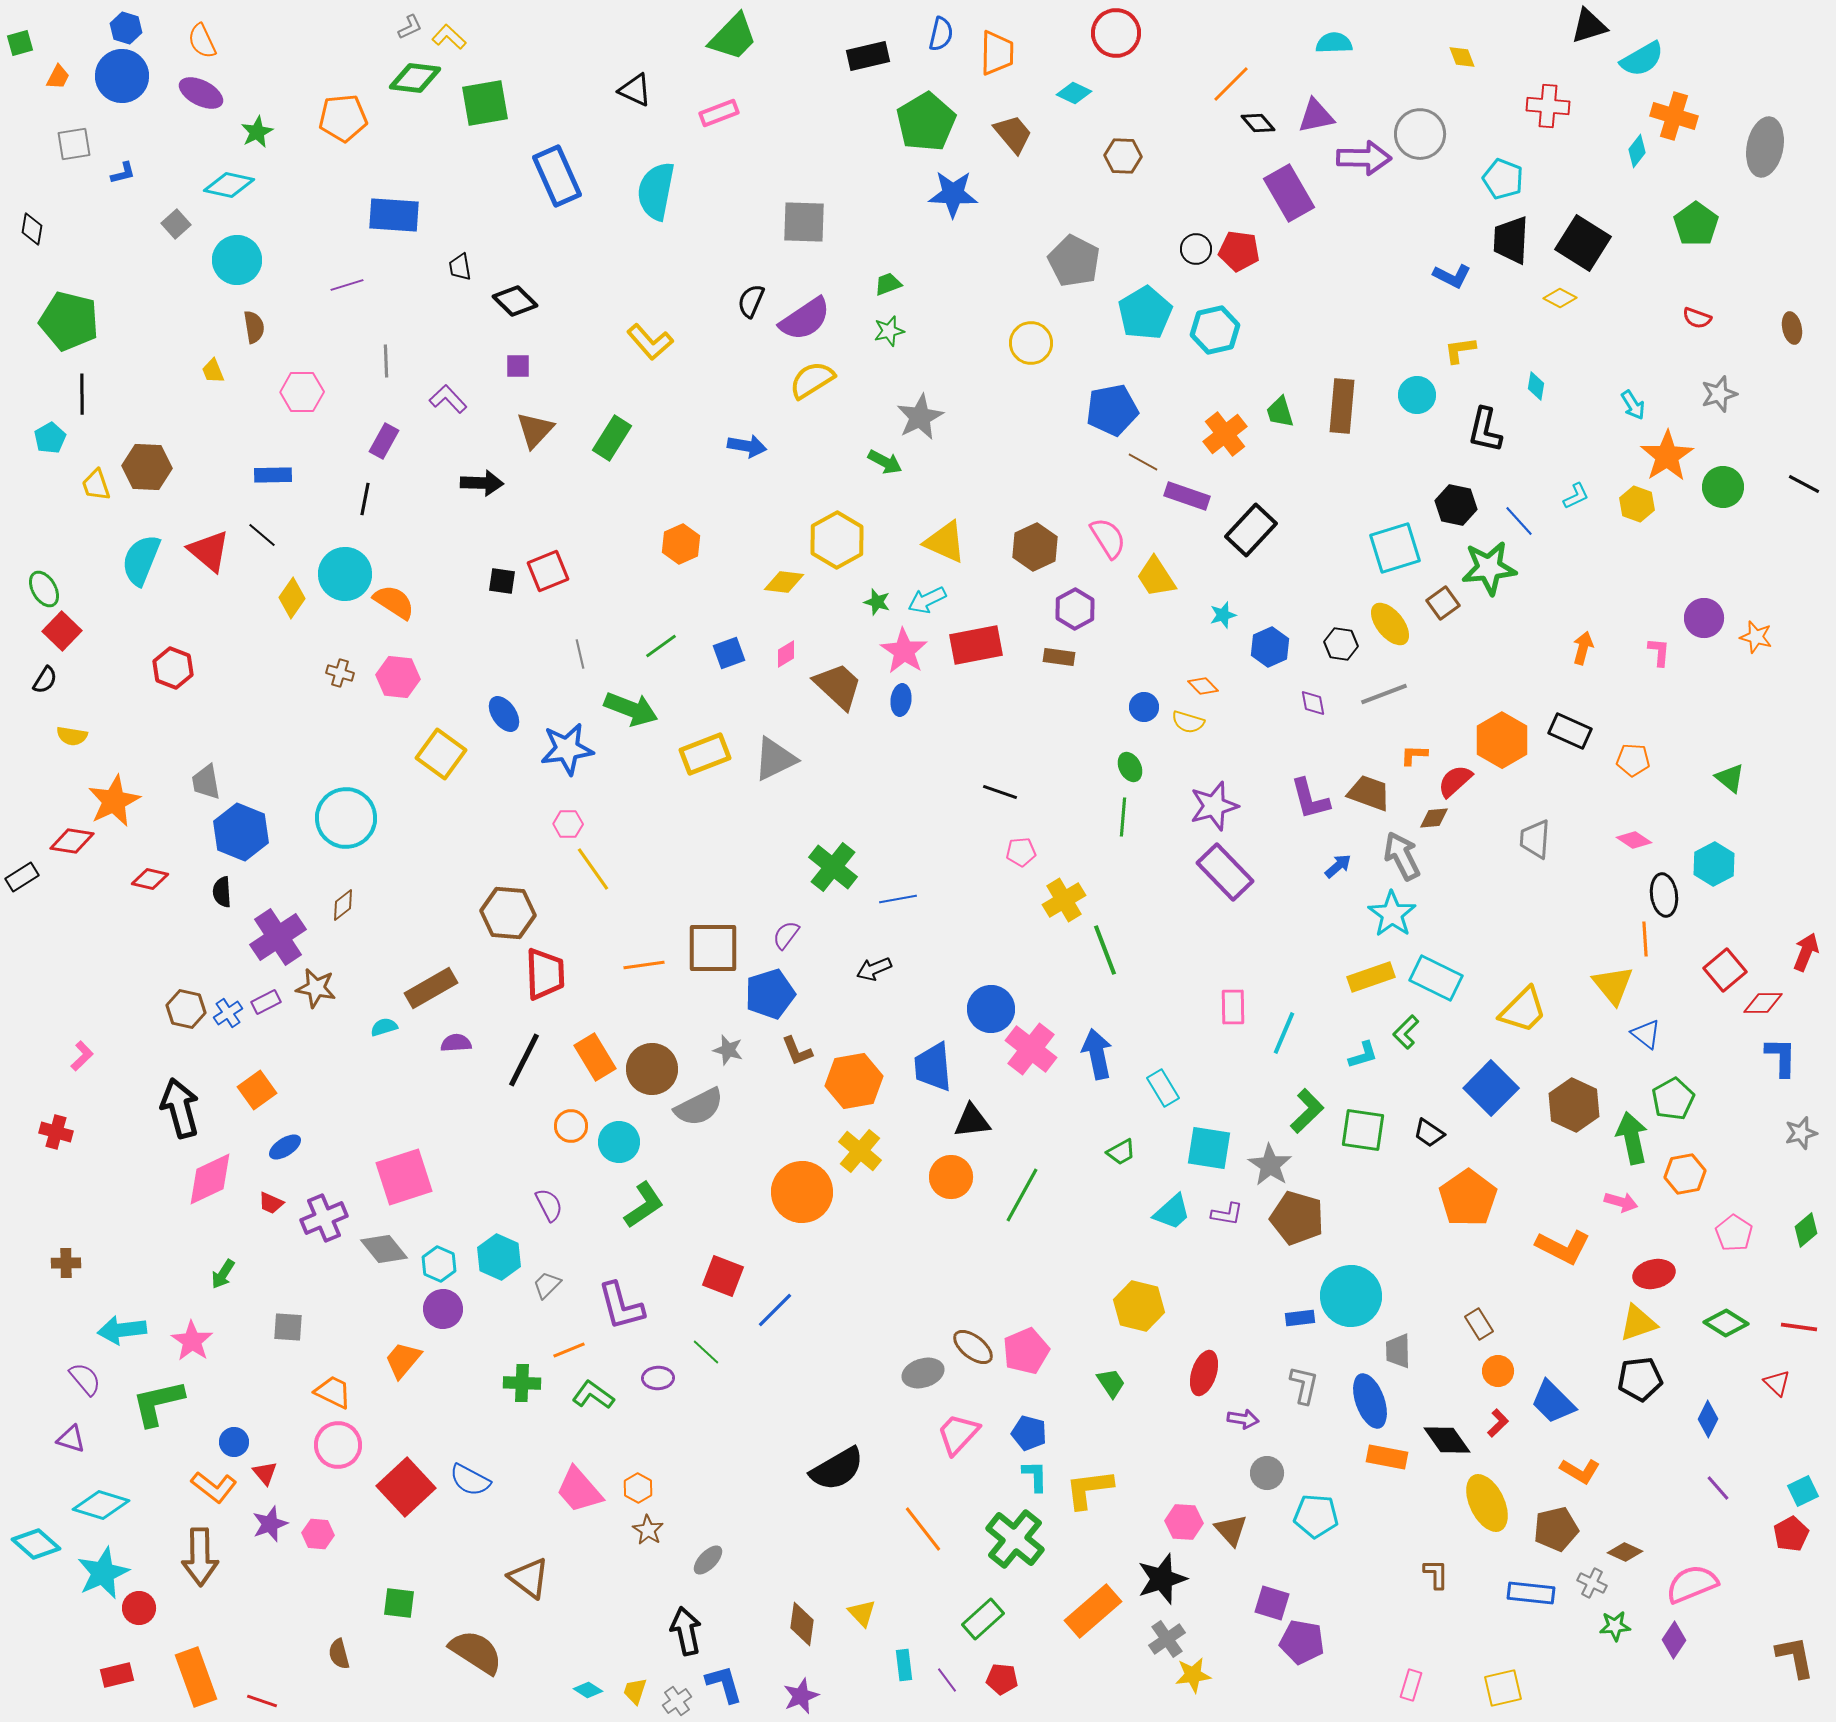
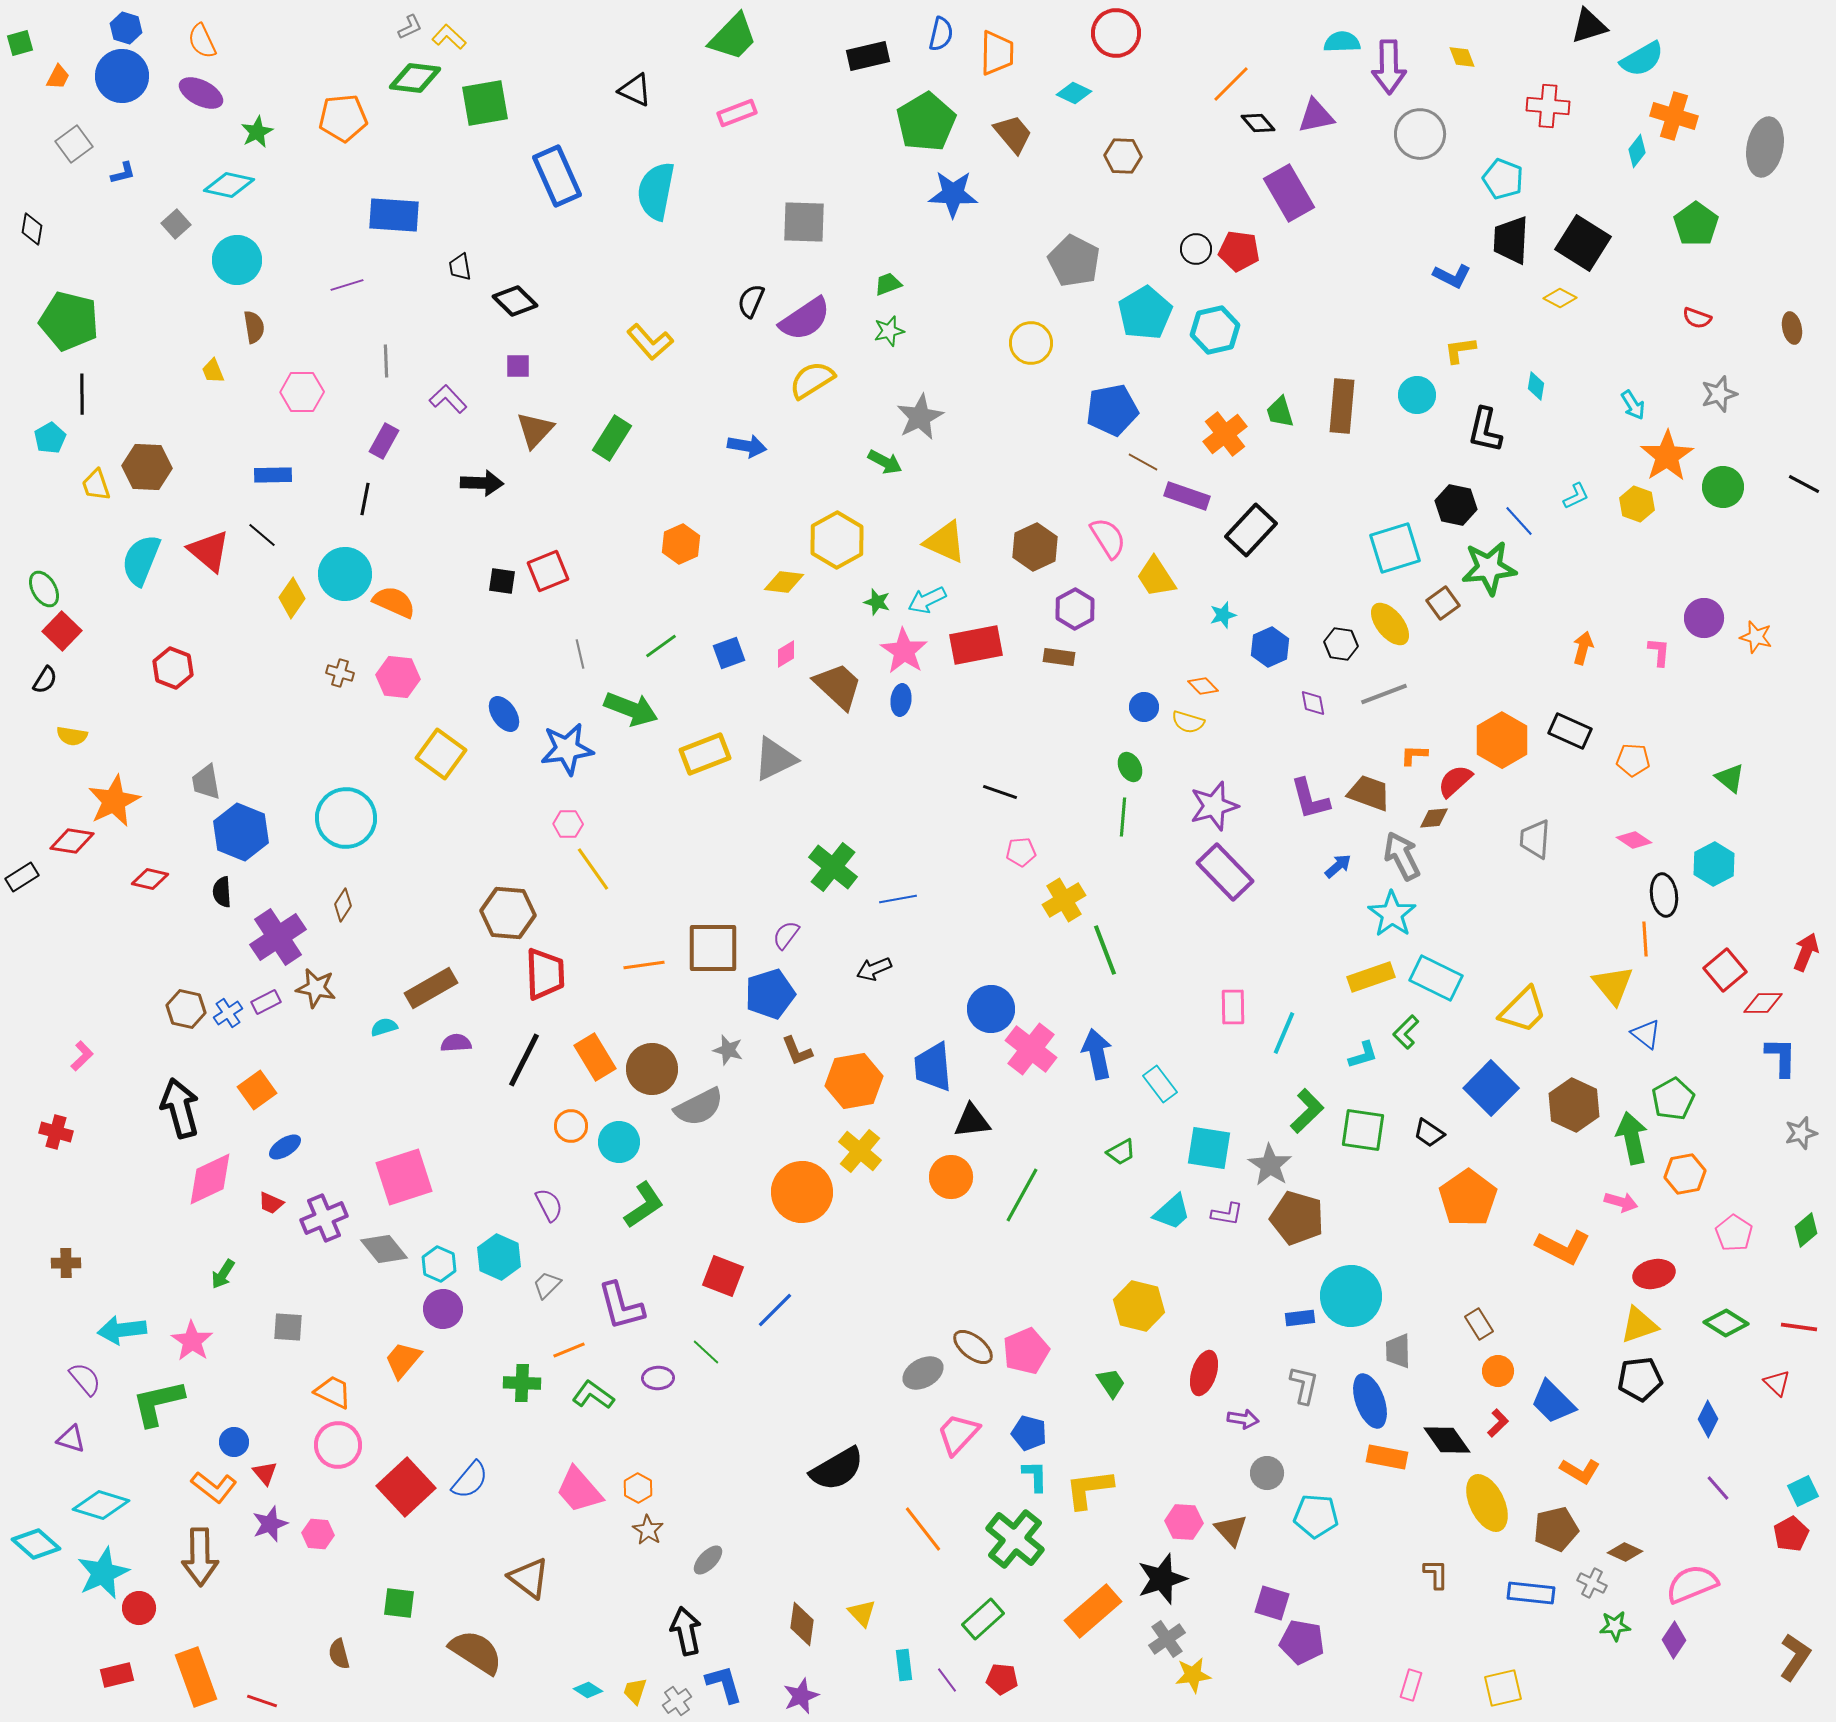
cyan semicircle at (1334, 43): moved 8 px right, 1 px up
pink rectangle at (719, 113): moved 18 px right
gray square at (74, 144): rotated 27 degrees counterclockwise
purple arrow at (1364, 158): moved 25 px right, 91 px up; rotated 88 degrees clockwise
orange semicircle at (394, 602): rotated 9 degrees counterclockwise
brown diamond at (343, 905): rotated 20 degrees counterclockwise
cyan rectangle at (1163, 1088): moved 3 px left, 4 px up; rotated 6 degrees counterclockwise
yellow triangle at (1638, 1323): moved 1 px right, 2 px down
gray ellipse at (923, 1373): rotated 12 degrees counterclockwise
blue semicircle at (470, 1480): rotated 78 degrees counterclockwise
brown L-shape at (1795, 1657): rotated 45 degrees clockwise
